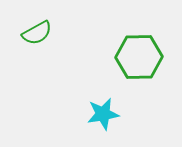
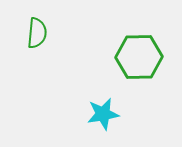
green semicircle: rotated 56 degrees counterclockwise
